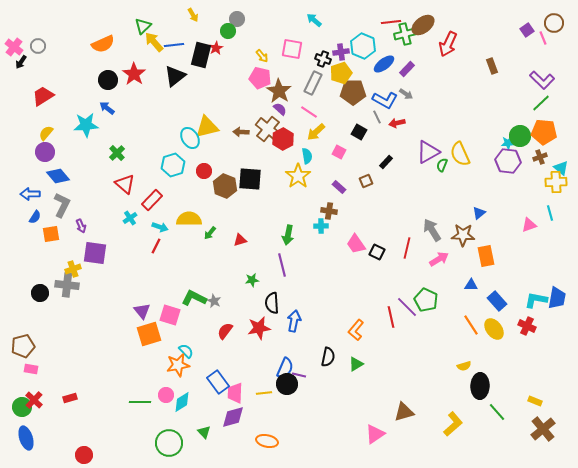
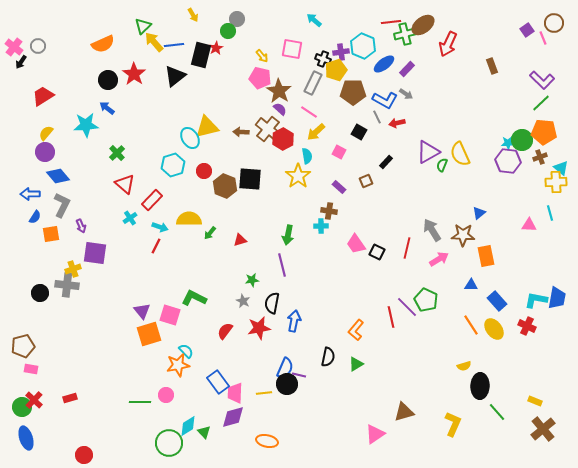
yellow pentagon at (341, 73): moved 5 px left, 3 px up
green circle at (520, 136): moved 2 px right, 4 px down
pink triangle at (529, 225): rotated 21 degrees clockwise
gray star at (214, 301): moved 29 px right
black semicircle at (272, 303): rotated 15 degrees clockwise
cyan diamond at (182, 402): moved 6 px right, 24 px down
yellow L-shape at (453, 424): rotated 25 degrees counterclockwise
